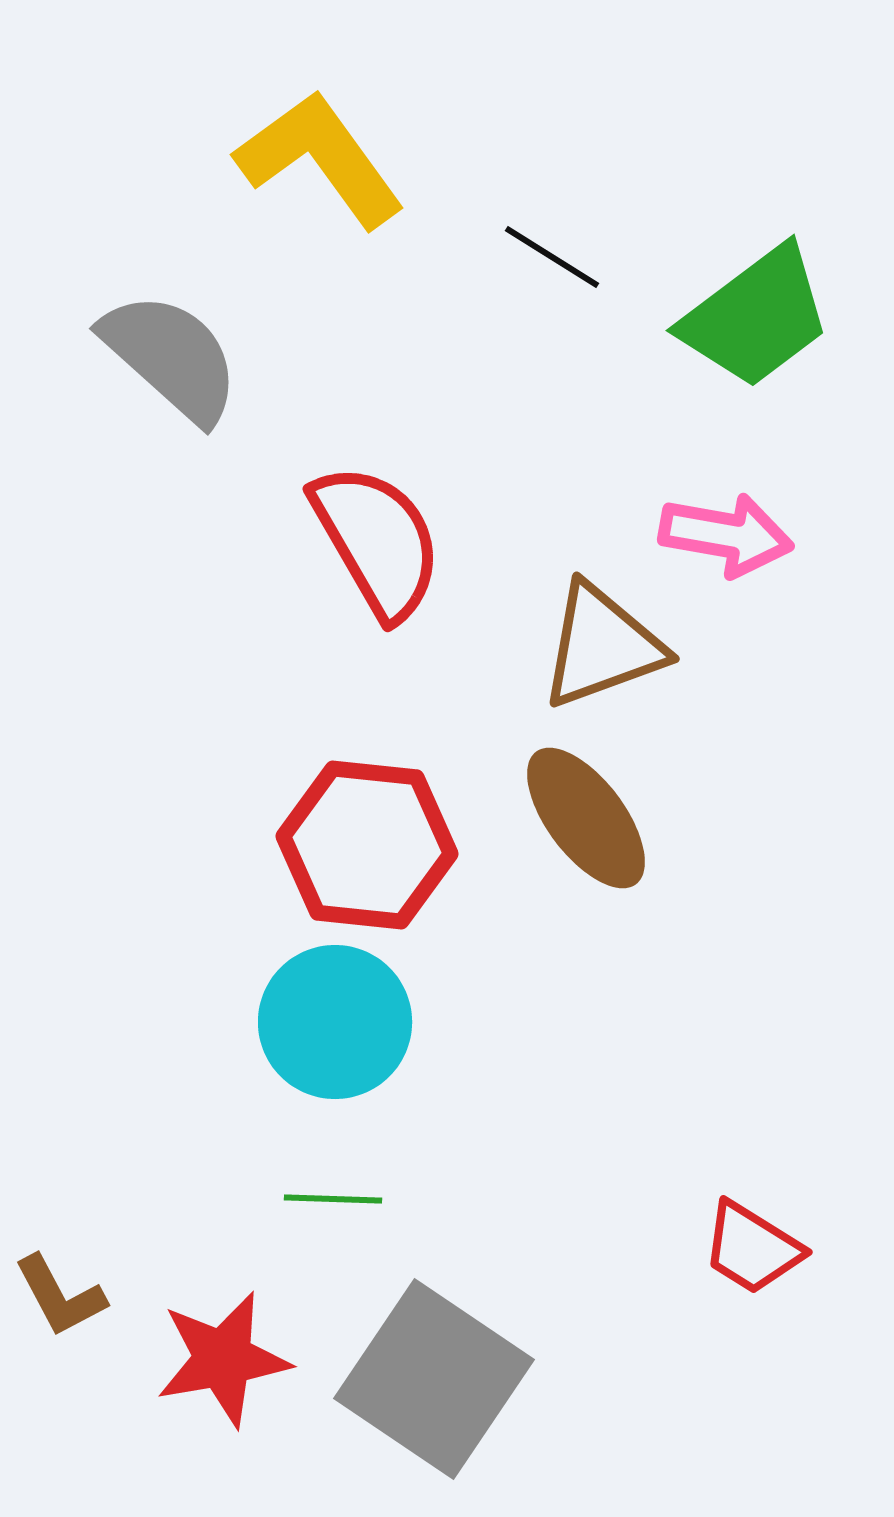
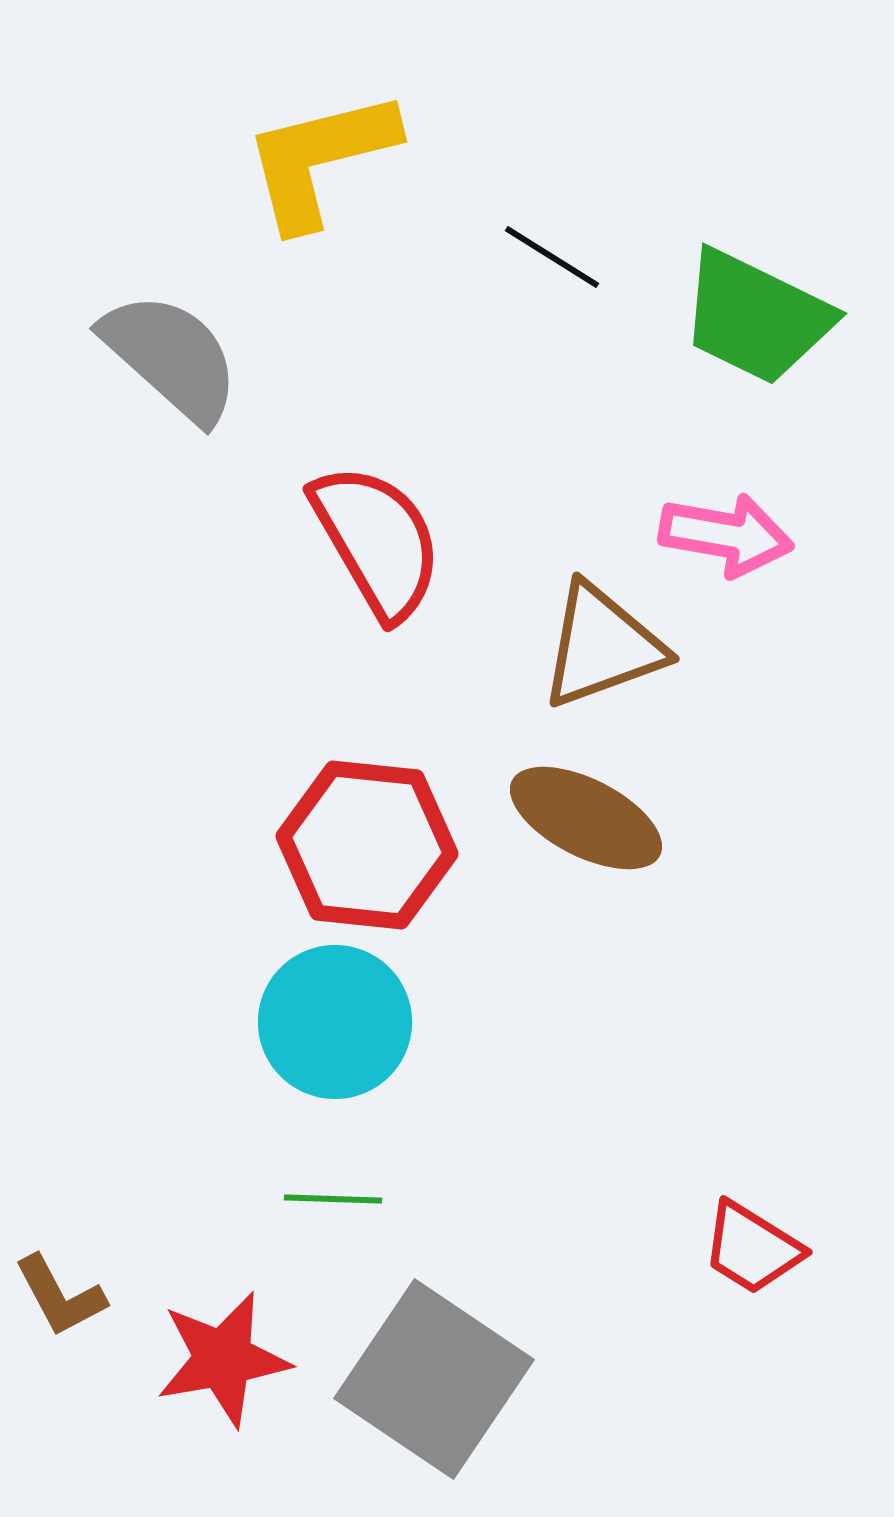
yellow L-shape: rotated 68 degrees counterclockwise
green trapezoid: rotated 63 degrees clockwise
brown ellipse: rotated 26 degrees counterclockwise
